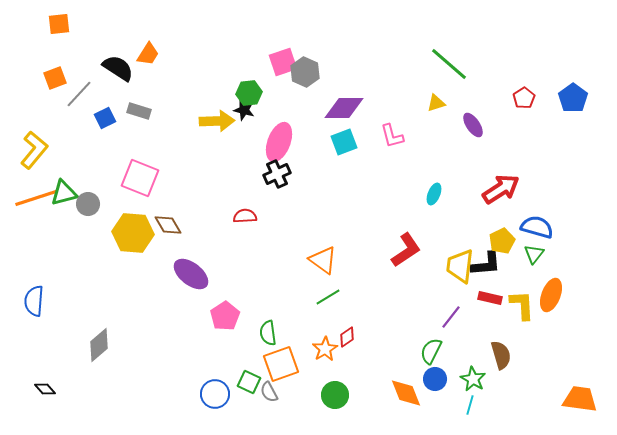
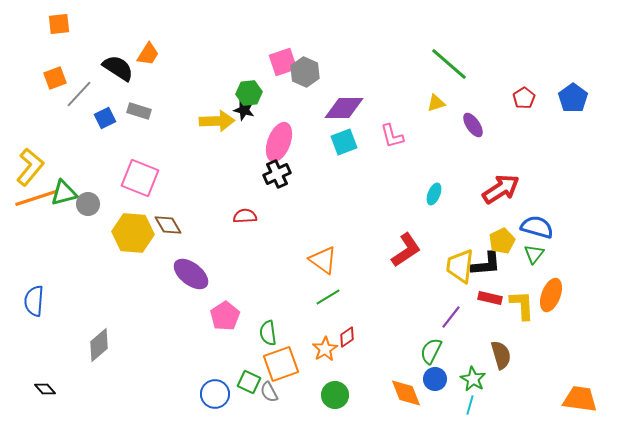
yellow L-shape at (34, 150): moved 4 px left, 17 px down
